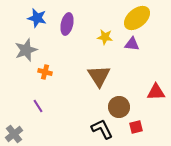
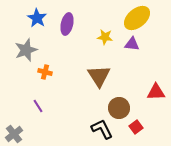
blue star: rotated 18 degrees clockwise
brown circle: moved 1 px down
red square: rotated 24 degrees counterclockwise
